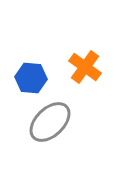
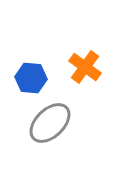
gray ellipse: moved 1 px down
